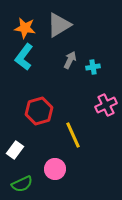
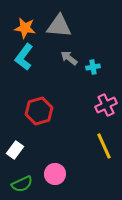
gray triangle: moved 1 px down; rotated 36 degrees clockwise
gray arrow: moved 1 px left, 2 px up; rotated 78 degrees counterclockwise
yellow line: moved 31 px right, 11 px down
pink circle: moved 5 px down
